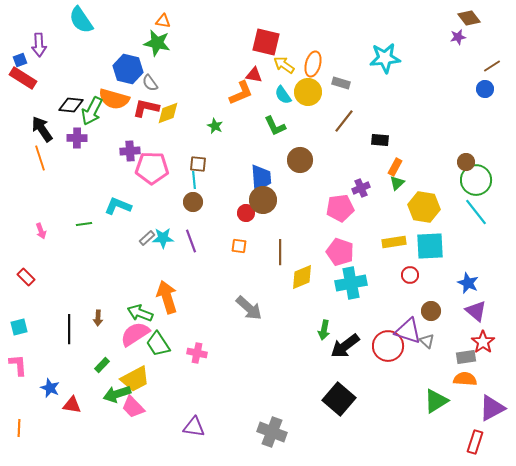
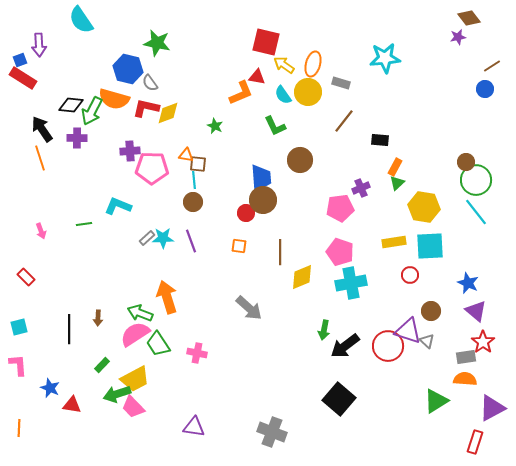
orange triangle at (163, 21): moved 23 px right, 134 px down
red triangle at (254, 75): moved 3 px right, 2 px down
